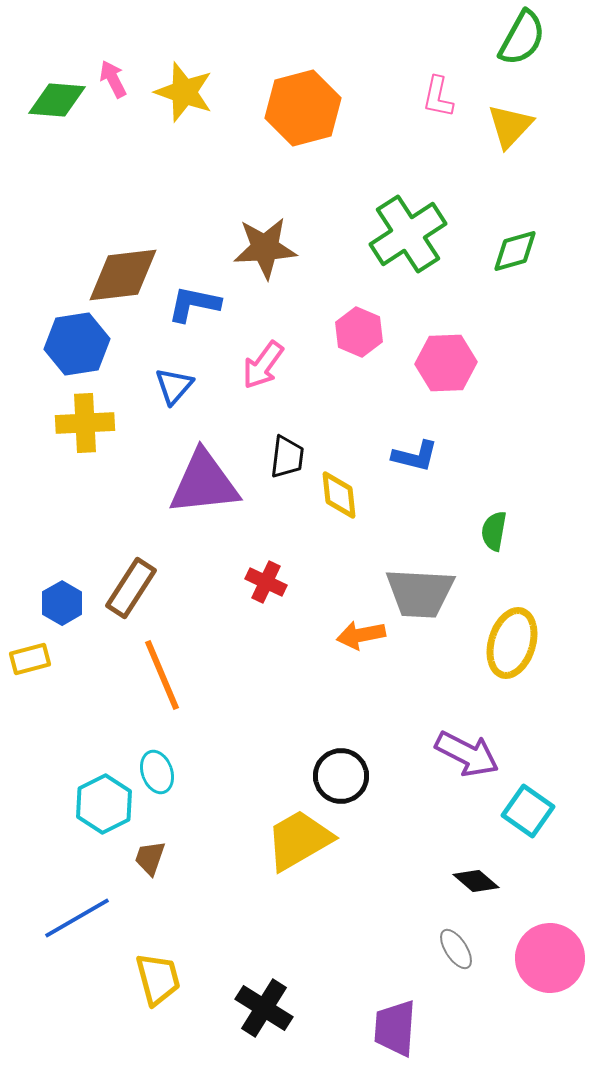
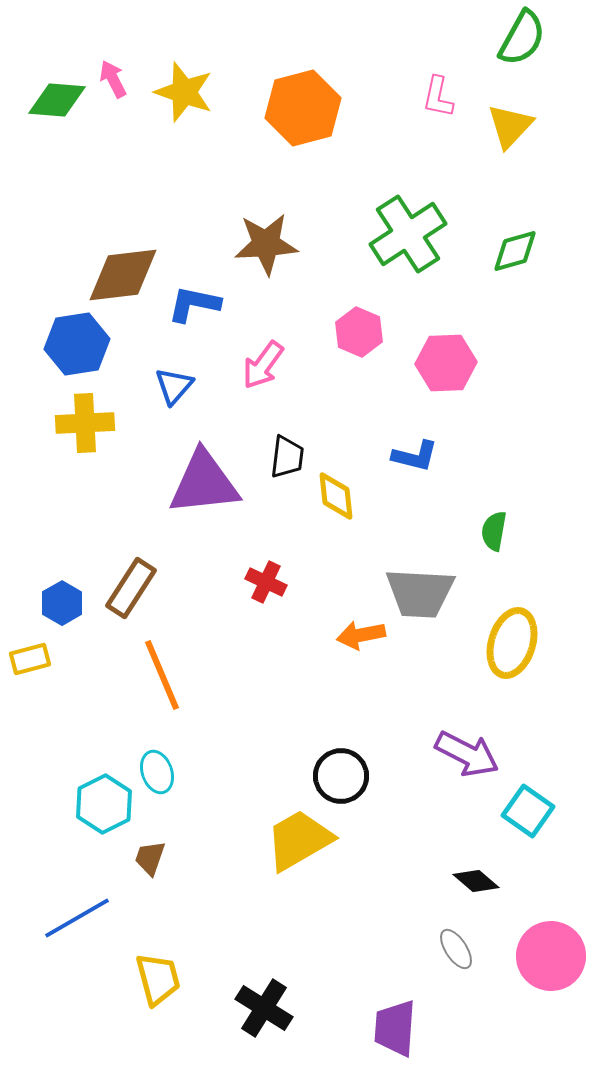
brown star at (265, 248): moved 1 px right, 4 px up
yellow diamond at (339, 495): moved 3 px left, 1 px down
pink circle at (550, 958): moved 1 px right, 2 px up
